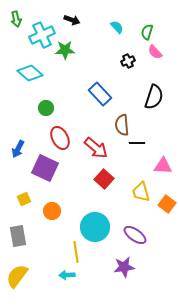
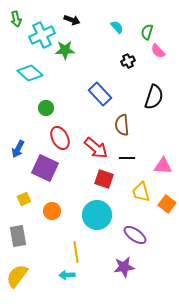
pink semicircle: moved 3 px right, 1 px up
black line: moved 10 px left, 15 px down
red square: rotated 24 degrees counterclockwise
cyan circle: moved 2 px right, 12 px up
